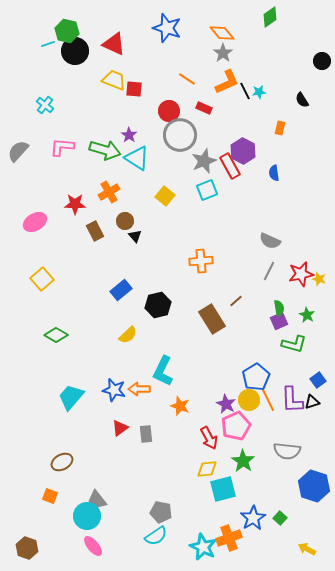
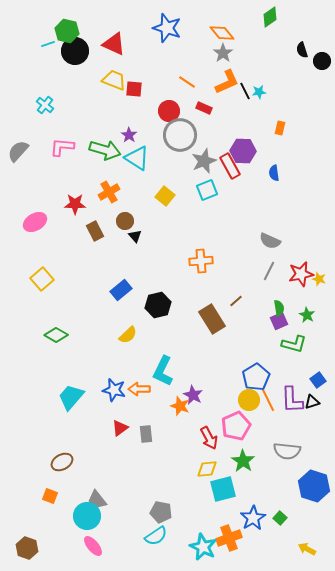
orange line at (187, 79): moved 3 px down
black semicircle at (302, 100): moved 50 px up; rotated 14 degrees clockwise
purple hexagon at (243, 151): rotated 25 degrees counterclockwise
purple star at (226, 404): moved 33 px left, 9 px up
